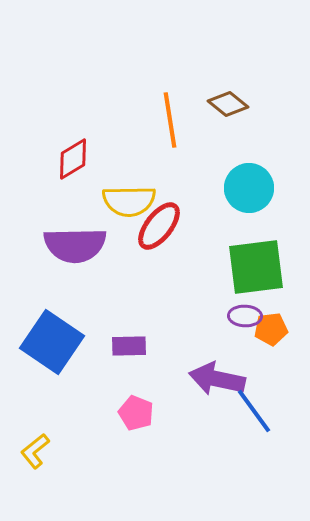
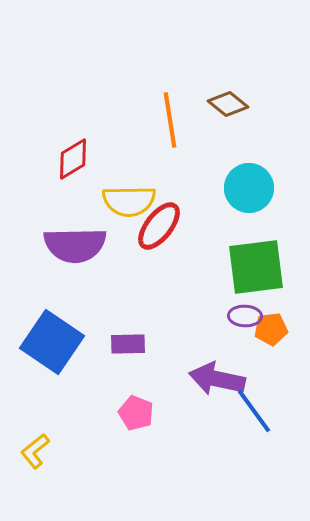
purple rectangle: moved 1 px left, 2 px up
